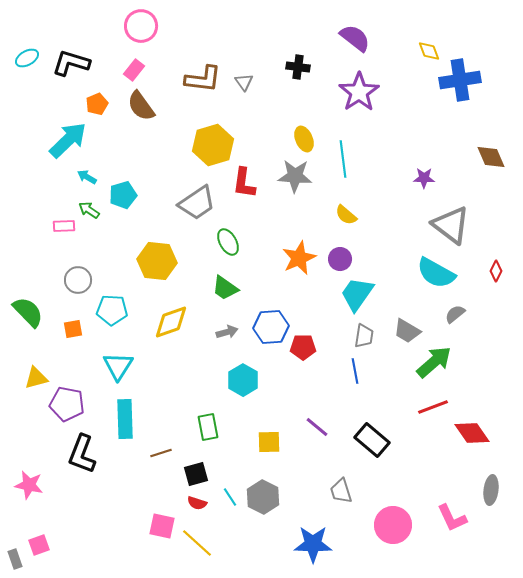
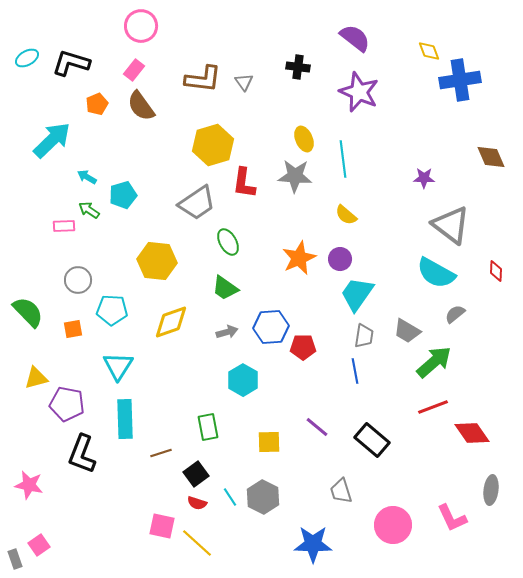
purple star at (359, 92): rotated 15 degrees counterclockwise
cyan arrow at (68, 140): moved 16 px left
red diamond at (496, 271): rotated 25 degrees counterclockwise
black square at (196, 474): rotated 20 degrees counterclockwise
pink square at (39, 545): rotated 15 degrees counterclockwise
